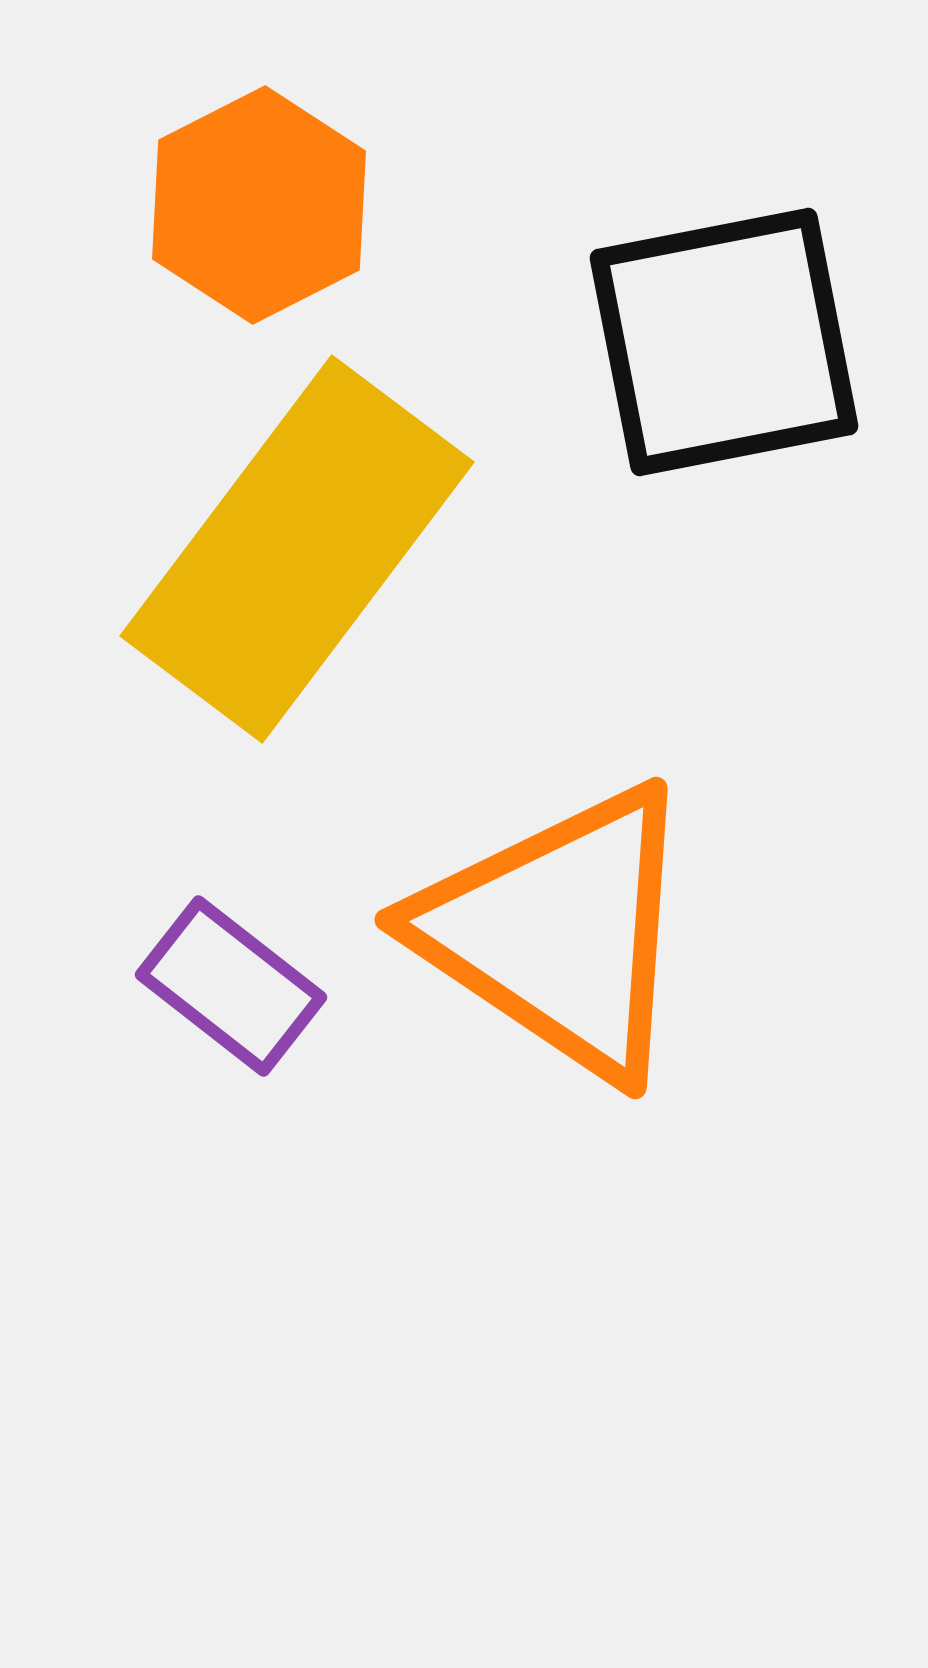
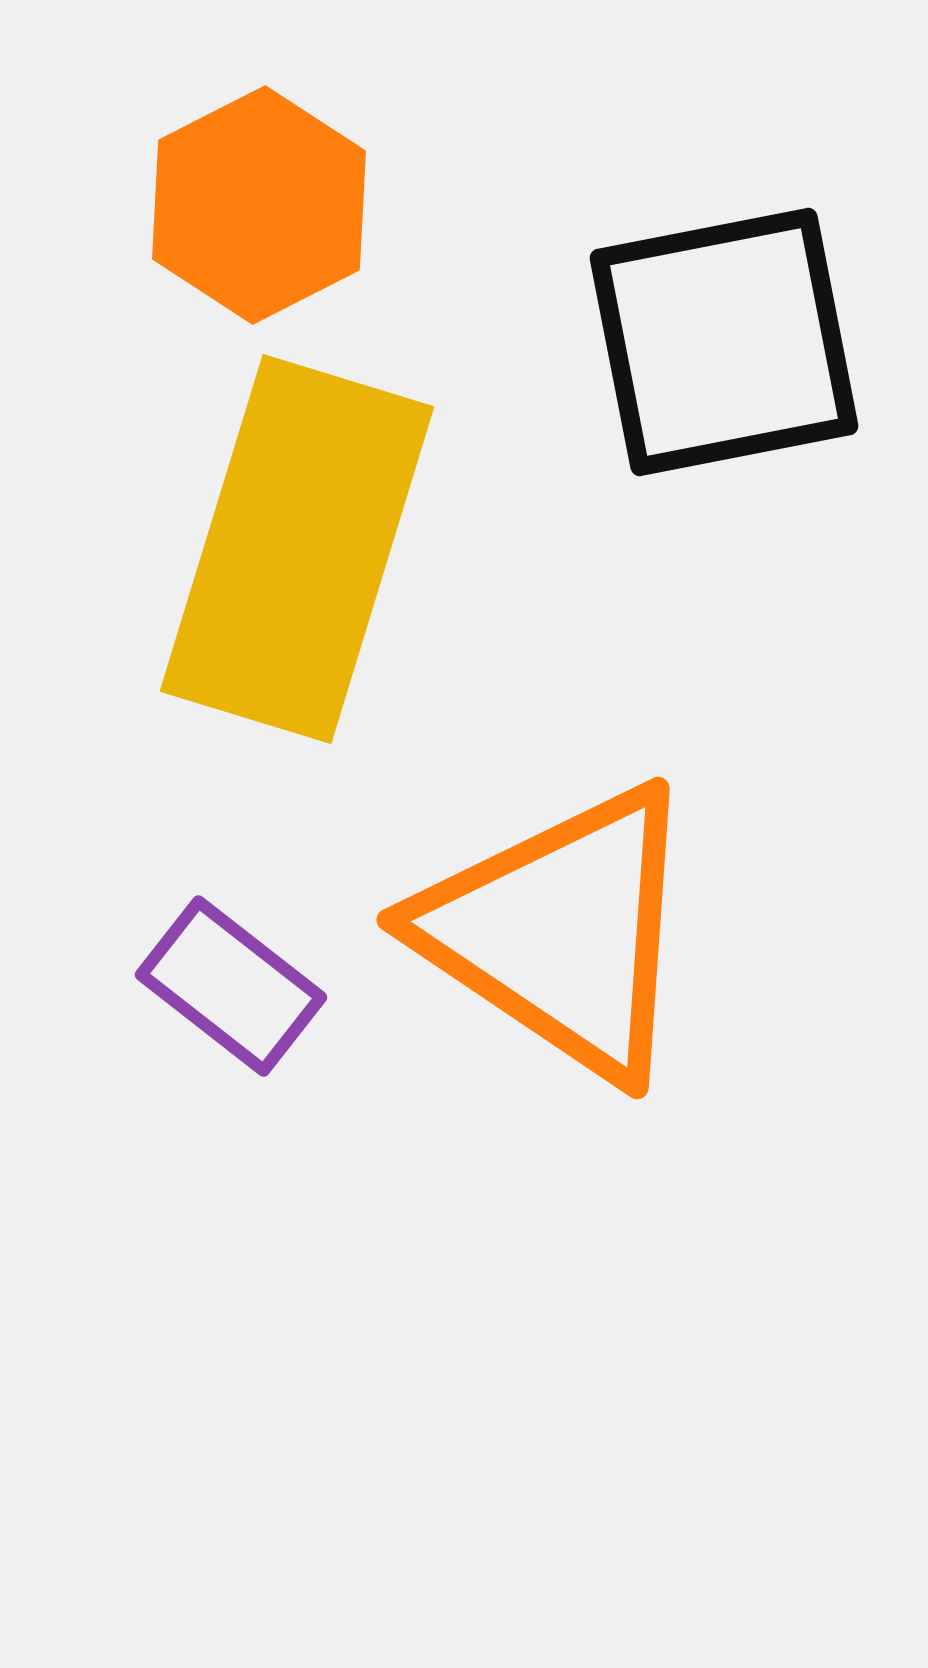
yellow rectangle: rotated 20 degrees counterclockwise
orange triangle: moved 2 px right
